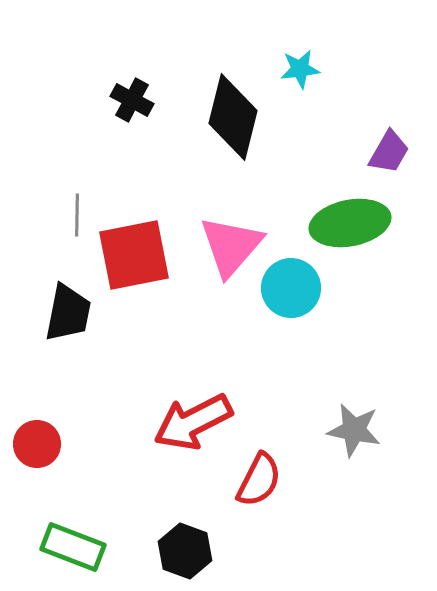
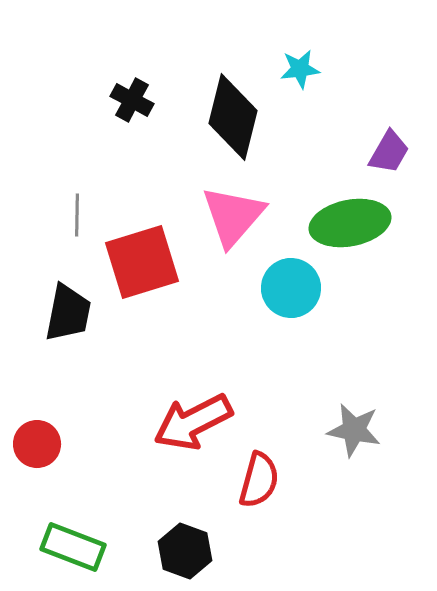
pink triangle: moved 2 px right, 30 px up
red square: moved 8 px right, 7 px down; rotated 6 degrees counterclockwise
red semicircle: rotated 12 degrees counterclockwise
